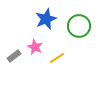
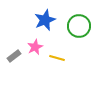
blue star: moved 1 px left, 1 px down
pink star: rotated 21 degrees clockwise
yellow line: rotated 49 degrees clockwise
